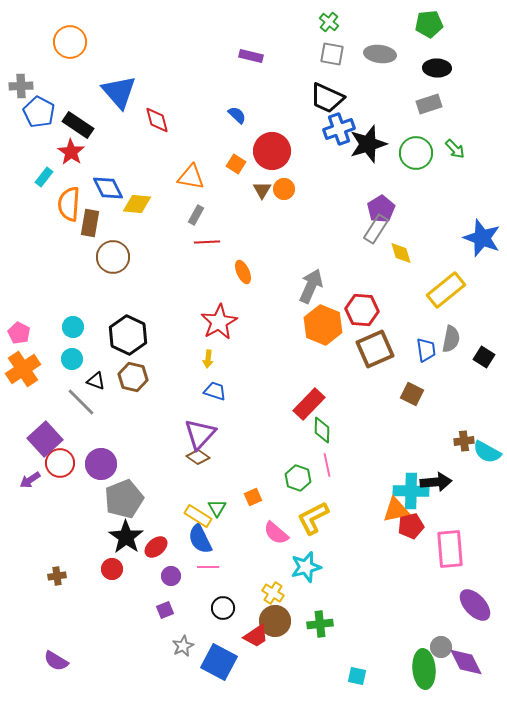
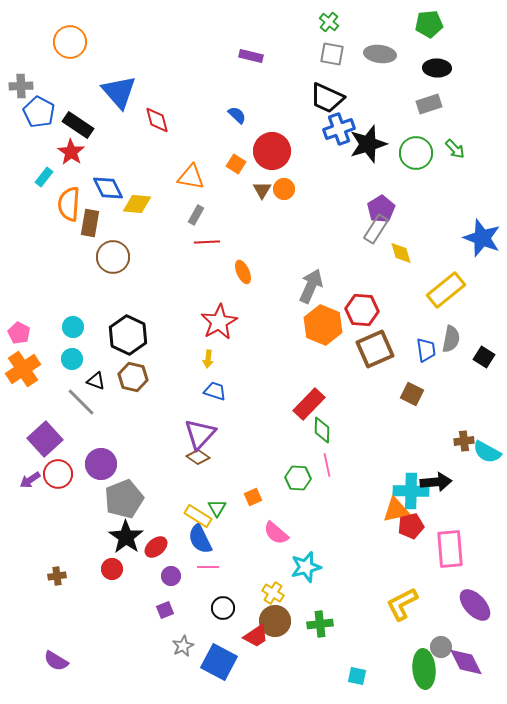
red circle at (60, 463): moved 2 px left, 11 px down
green hexagon at (298, 478): rotated 15 degrees counterclockwise
yellow L-shape at (313, 518): moved 89 px right, 86 px down
